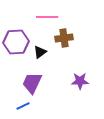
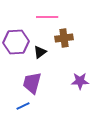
purple trapezoid: rotated 10 degrees counterclockwise
